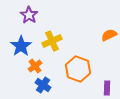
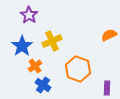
blue star: moved 1 px right
